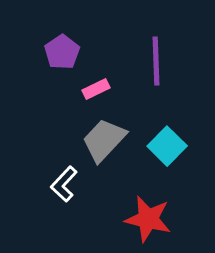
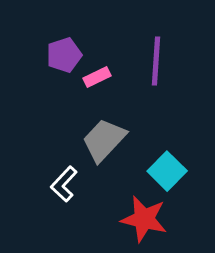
purple pentagon: moved 2 px right, 3 px down; rotated 16 degrees clockwise
purple line: rotated 6 degrees clockwise
pink rectangle: moved 1 px right, 12 px up
cyan square: moved 25 px down
red star: moved 4 px left
